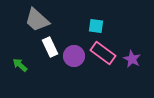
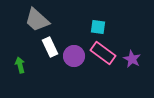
cyan square: moved 2 px right, 1 px down
green arrow: rotated 35 degrees clockwise
